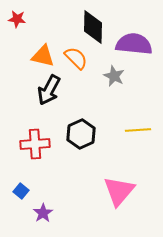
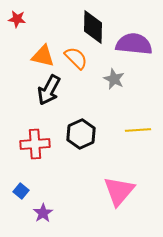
gray star: moved 3 px down
